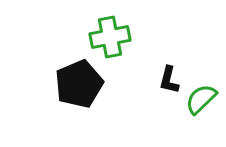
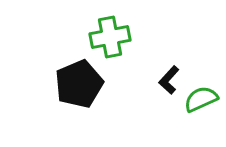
black L-shape: rotated 28 degrees clockwise
green semicircle: rotated 20 degrees clockwise
